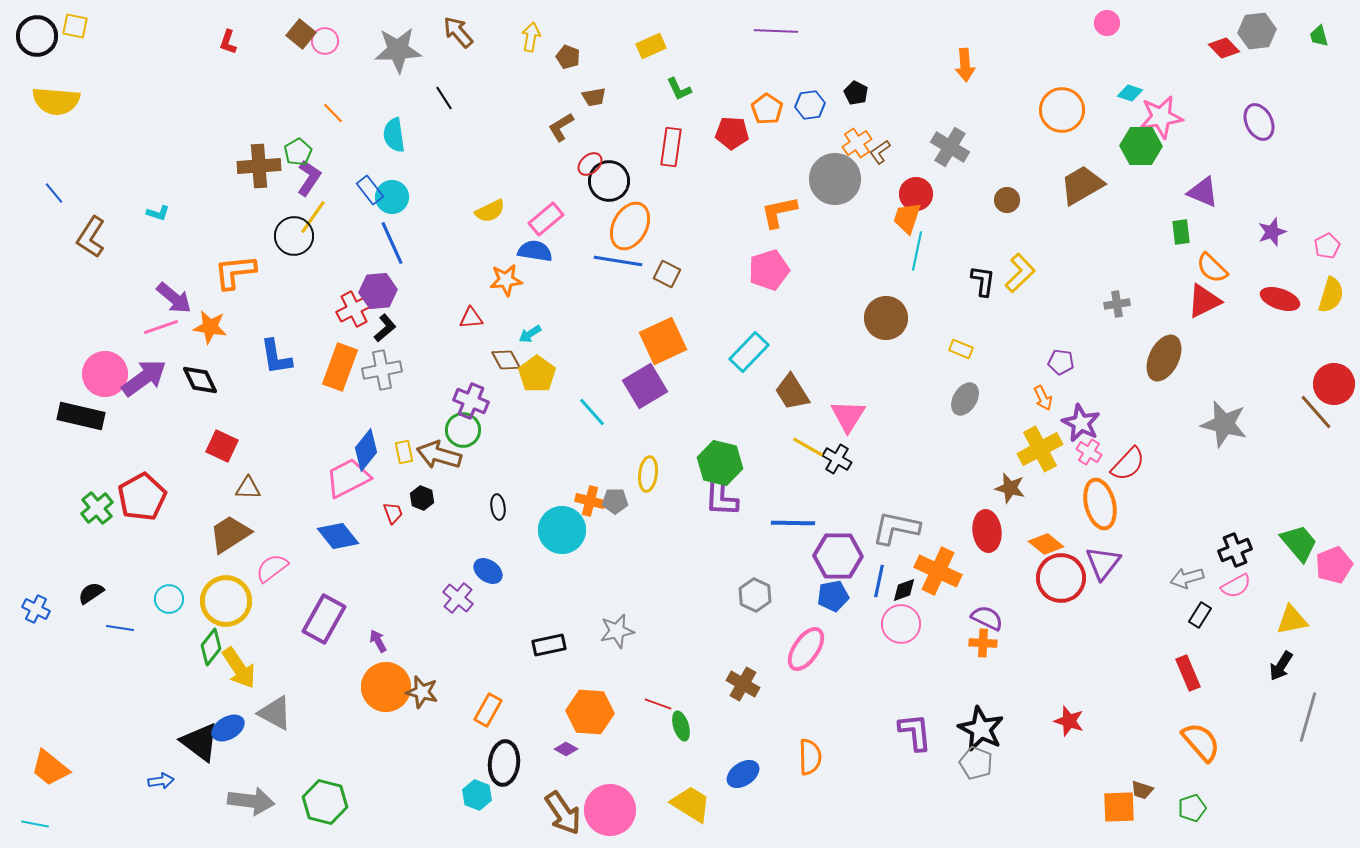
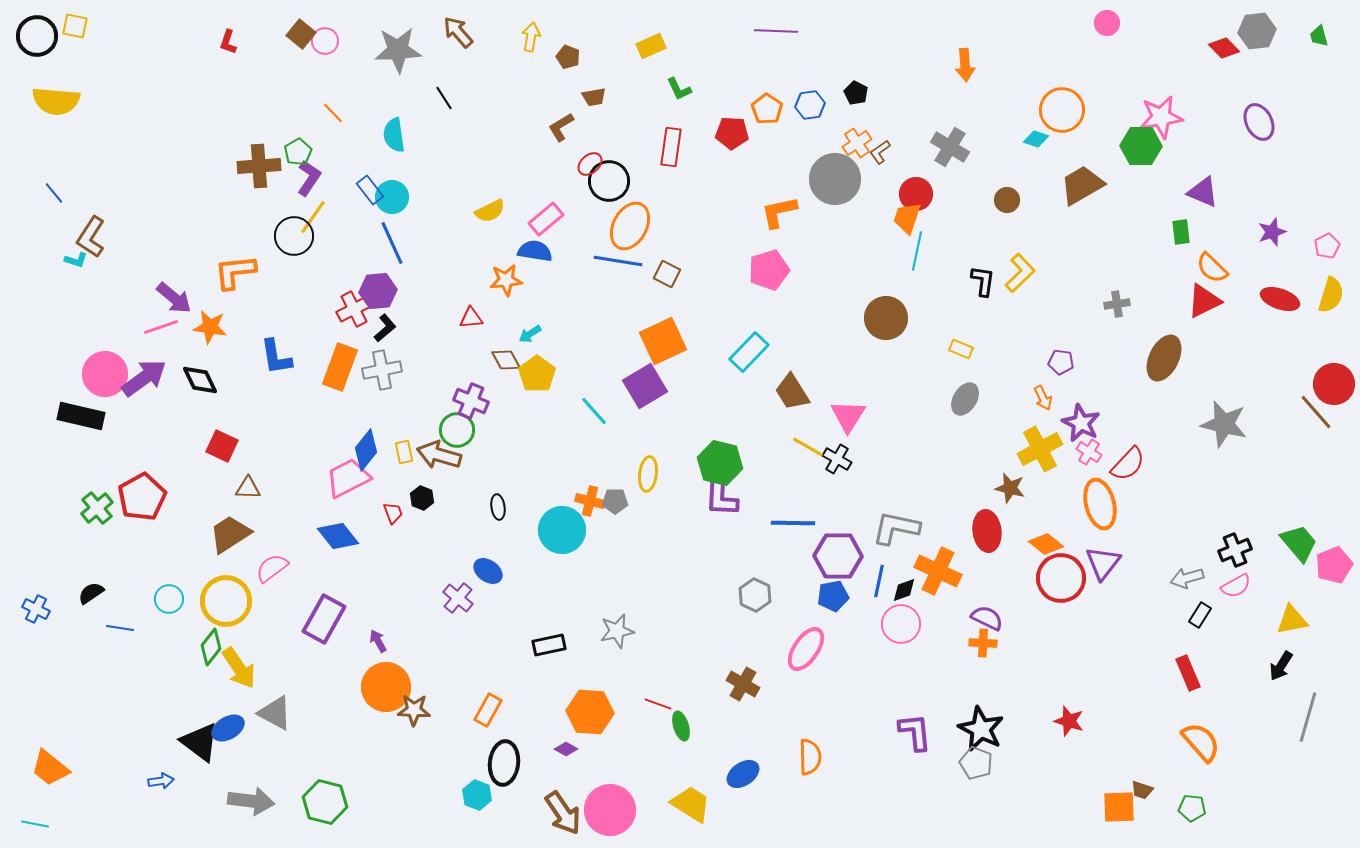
cyan diamond at (1130, 93): moved 94 px left, 46 px down
cyan L-shape at (158, 213): moved 82 px left, 47 px down
cyan line at (592, 412): moved 2 px right, 1 px up
green circle at (463, 430): moved 6 px left
brown star at (422, 692): moved 8 px left, 18 px down; rotated 12 degrees counterclockwise
green pentagon at (1192, 808): rotated 24 degrees clockwise
